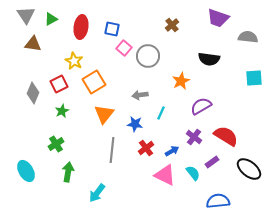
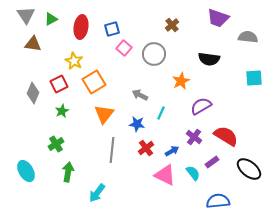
blue square: rotated 28 degrees counterclockwise
gray circle: moved 6 px right, 2 px up
gray arrow: rotated 35 degrees clockwise
blue star: moved 2 px right
